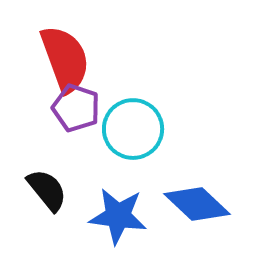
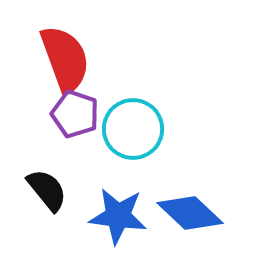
purple pentagon: moved 1 px left, 6 px down
blue diamond: moved 7 px left, 9 px down
